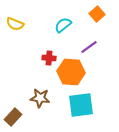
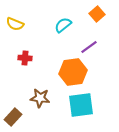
red cross: moved 24 px left
orange hexagon: moved 2 px right; rotated 12 degrees counterclockwise
